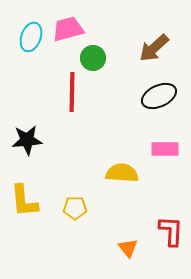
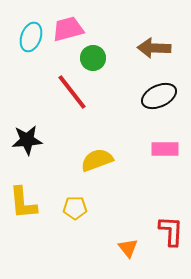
brown arrow: rotated 44 degrees clockwise
red line: rotated 39 degrees counterclockwise
yellow semicircle: moved 25 px left, 13 px up; rotated 24 degrees counterclockwise
yellow L-shape: moved 1 px left, 2 px down
